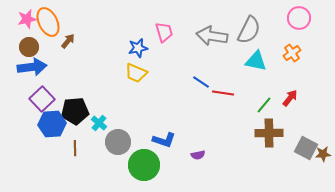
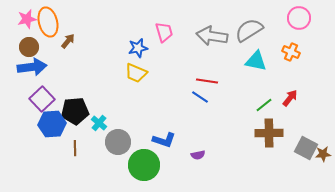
orange ellipse: rotated 12 degrees clockwise
gray semicircle: rotated 148 degrees counterclockwise
orange cross: moved 1 px left, 1 px up; rotated 30 degrees counterclockwise
blue line: moved 1 px left, 15 px down
red line: moved 16 px left, 12 px up
green line: rotated 12 degrees clockwise
